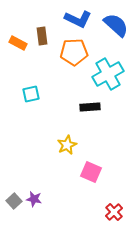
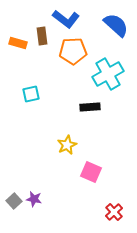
blue L-shape: moved 12 px left; rotated 12 degrees clockwise
orange rectangle: rotated 12 degrees counterclockwise
orange pentagon: moved 1 px left, 1 px up
